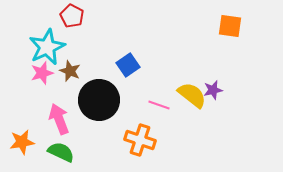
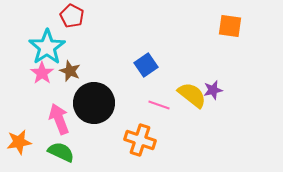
cyan star: rotated 9 degrees counterclockwise
blue square: moved 18 px right
pink star: rotated 20 degrees counterclockwise
black circle: moved 5 px left, 3 px down
orange star: moved 3 px left
